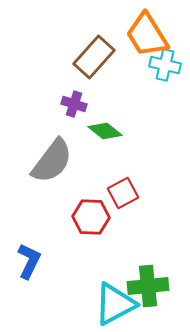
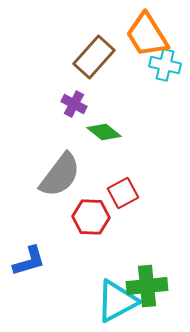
purple cross: rotated 10 degrees clockwise
green diamond: moved 1 px left, 1 px down
gray semicircle: moved 8 px right, 14 px down
blue L-shape: rotated 48 degrees clockwise
green cross: moved 1 px left
cyan triangle: moved 2 px right, 3 px up
